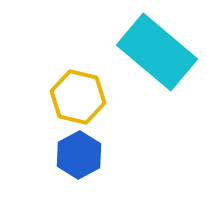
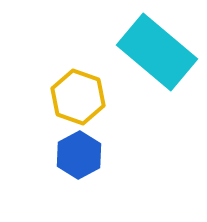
yellow hexagon: rotated 6 degrees clockwise
